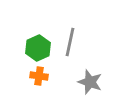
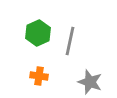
gray line: moved 1 px up
green hexagon: moved 15 px up
